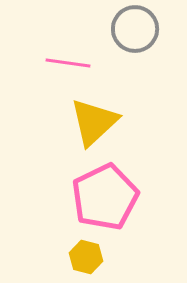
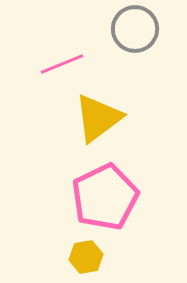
pink line: moved 6 px left, 1 px down; rotated 30 degrees counterclockwise
yellow triangle: moved 4 px right, 4 px up; rotated 6 degrees clockwise
yellow hexagon: rotated 24 degrees counterclockwise
